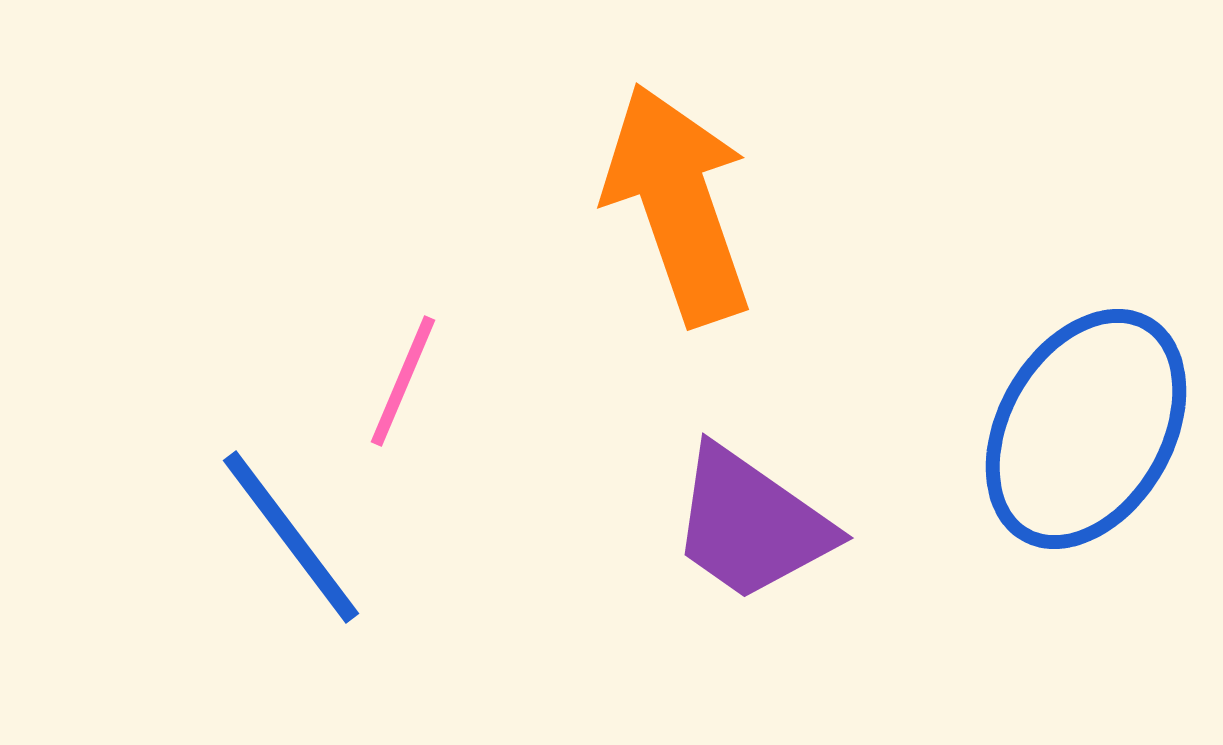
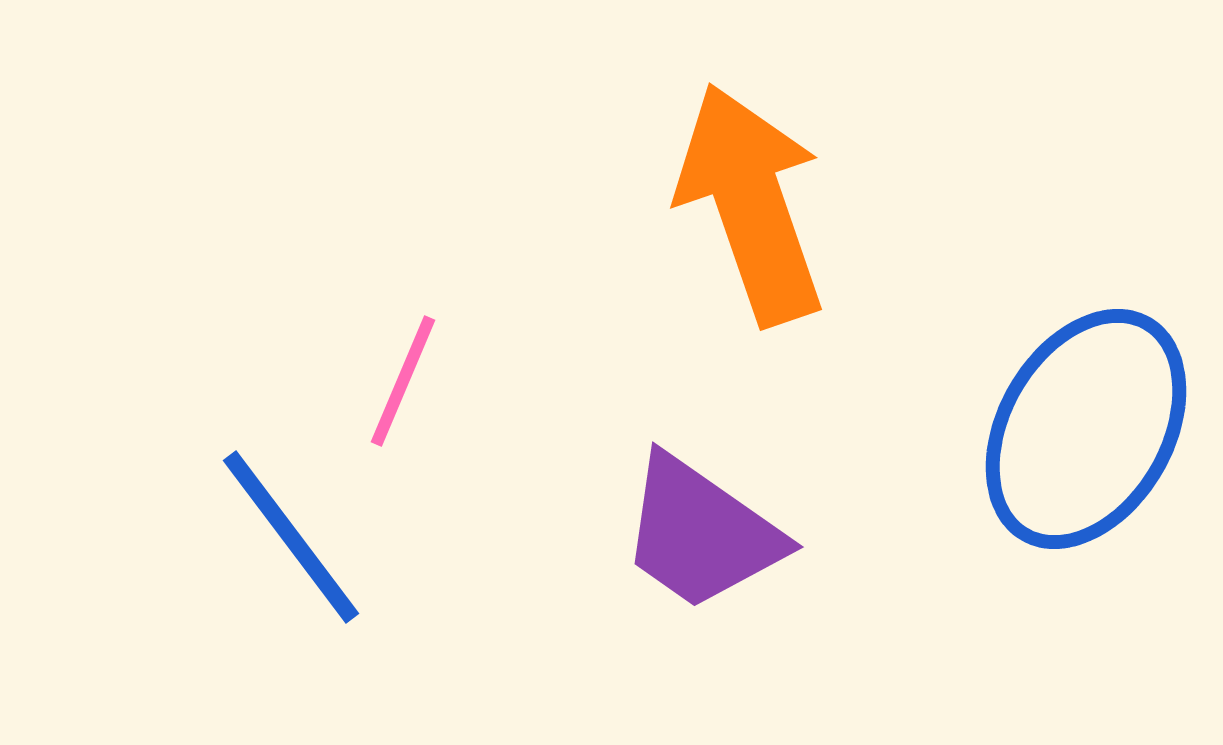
orange arrow: moved 73 px right
purple trapezoid: moved 50 px left, 9 px down
